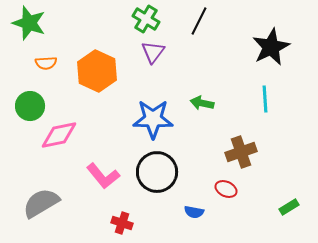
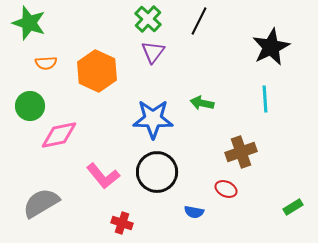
green cross: moved 2 px right; rotated 12 degrees clockwise
green rectangle: moved 4 px right
